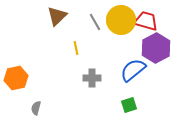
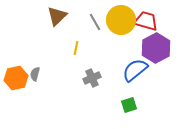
yellow line: rotated 24 degrees clockwise
blue semicircle: moved 2 px right
gray cross: rotated 24 degrees counterclockwise
gray semicircle: moved 1 px left, 34 px up
